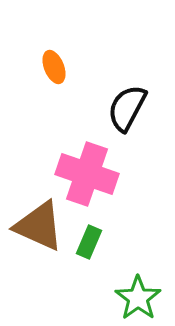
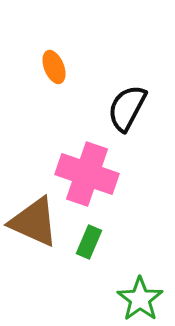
brown triangle: moved 5 px left, 4 px up
green star: moved 2 px right, 1 px down
